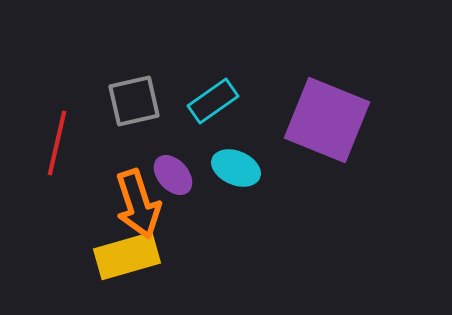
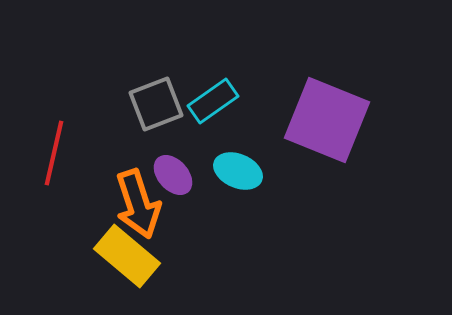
gray square: moved 22 px right, 3 px down; rotated 8 degrees counterclockwise
red line: moved 3 px left, 10 px down
cyan ellipse: moved 2 px right, 3 px down
yellow rectangle: rotated 56 degrees clockwise
